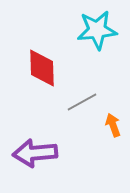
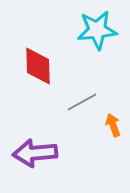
red diamond: moved 4 px left, 2 px up
